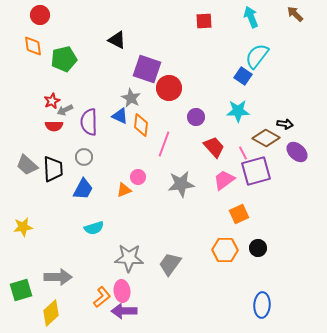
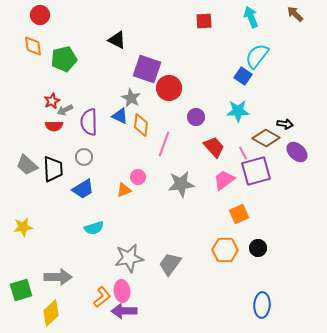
blue trapezoid at (83, 189): rotated 30 degrees clockwise
gray star at (129, 258): rotated 12 degrees counterclockwise
